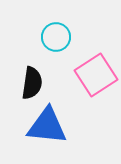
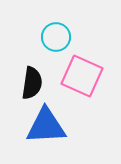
pink square: moved 14 px left, 1 px down; rotated 33 degrees counterclockwise
blue triangle: moved 1 px left; rotated 9 degrees counterclockwise
